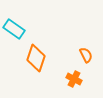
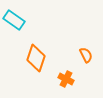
cyan rectangle: moved 9 px up
orange cross: moved 8 px left
